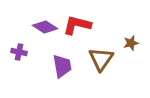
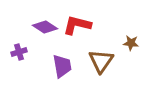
brown star: rotated 21 degrees clockwise
purple cross: rotated 28 degrees counterclockwise
brown triangle: moved 2 px down
